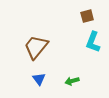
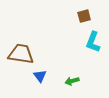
brown square: moved 3 px left
brown trapezoid: moved 15 px left, 7 px down; rotated 60 degrees clockwise
blue triangle: moved 1 px right, 3 px up
